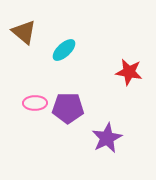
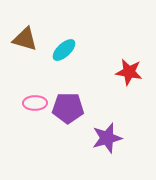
brown triangle: moved 1 px right, 7 px down; rotated 24 degrees counterclockwise
purple star: rotated 12 degrees clockwise
